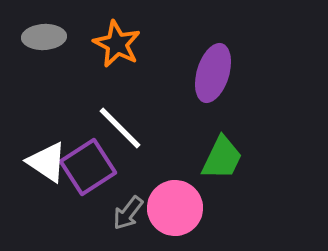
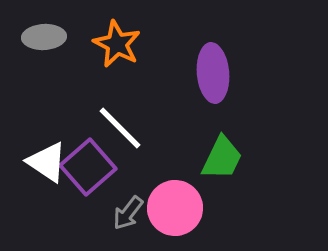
purple ellipse: rotated 22 degrees counterclockwise
purple square: rotated 8 degrees counterclockwise
